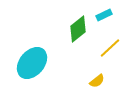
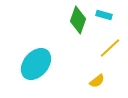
cyan rectangle: rotated 42 degrees clockwise
green diamond: moved 9 px up; rotated 32 degrees counterclockwise
cyan ellipse: moved 4 px right, 1 px down
